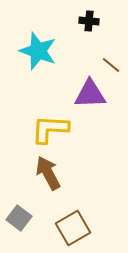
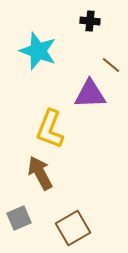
black cross: moved 1 px right
yellow L-shape: rotated 72 degrees counterclockwise
brown arrow: moved 8 px left
gray square: rotated 30 degrees clockwise
